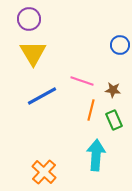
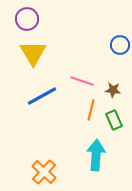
purple circle: moved 2 px left
